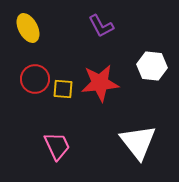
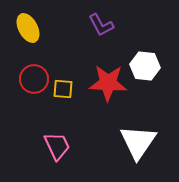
purple L-shape: moved 1 px up
white hexagon: moved 7 px left
red circle: moved 1 px left
red star: moved 8 px right; rotated 9 degrees clockwise
white triangle: rotated 12 degrees clockwise
